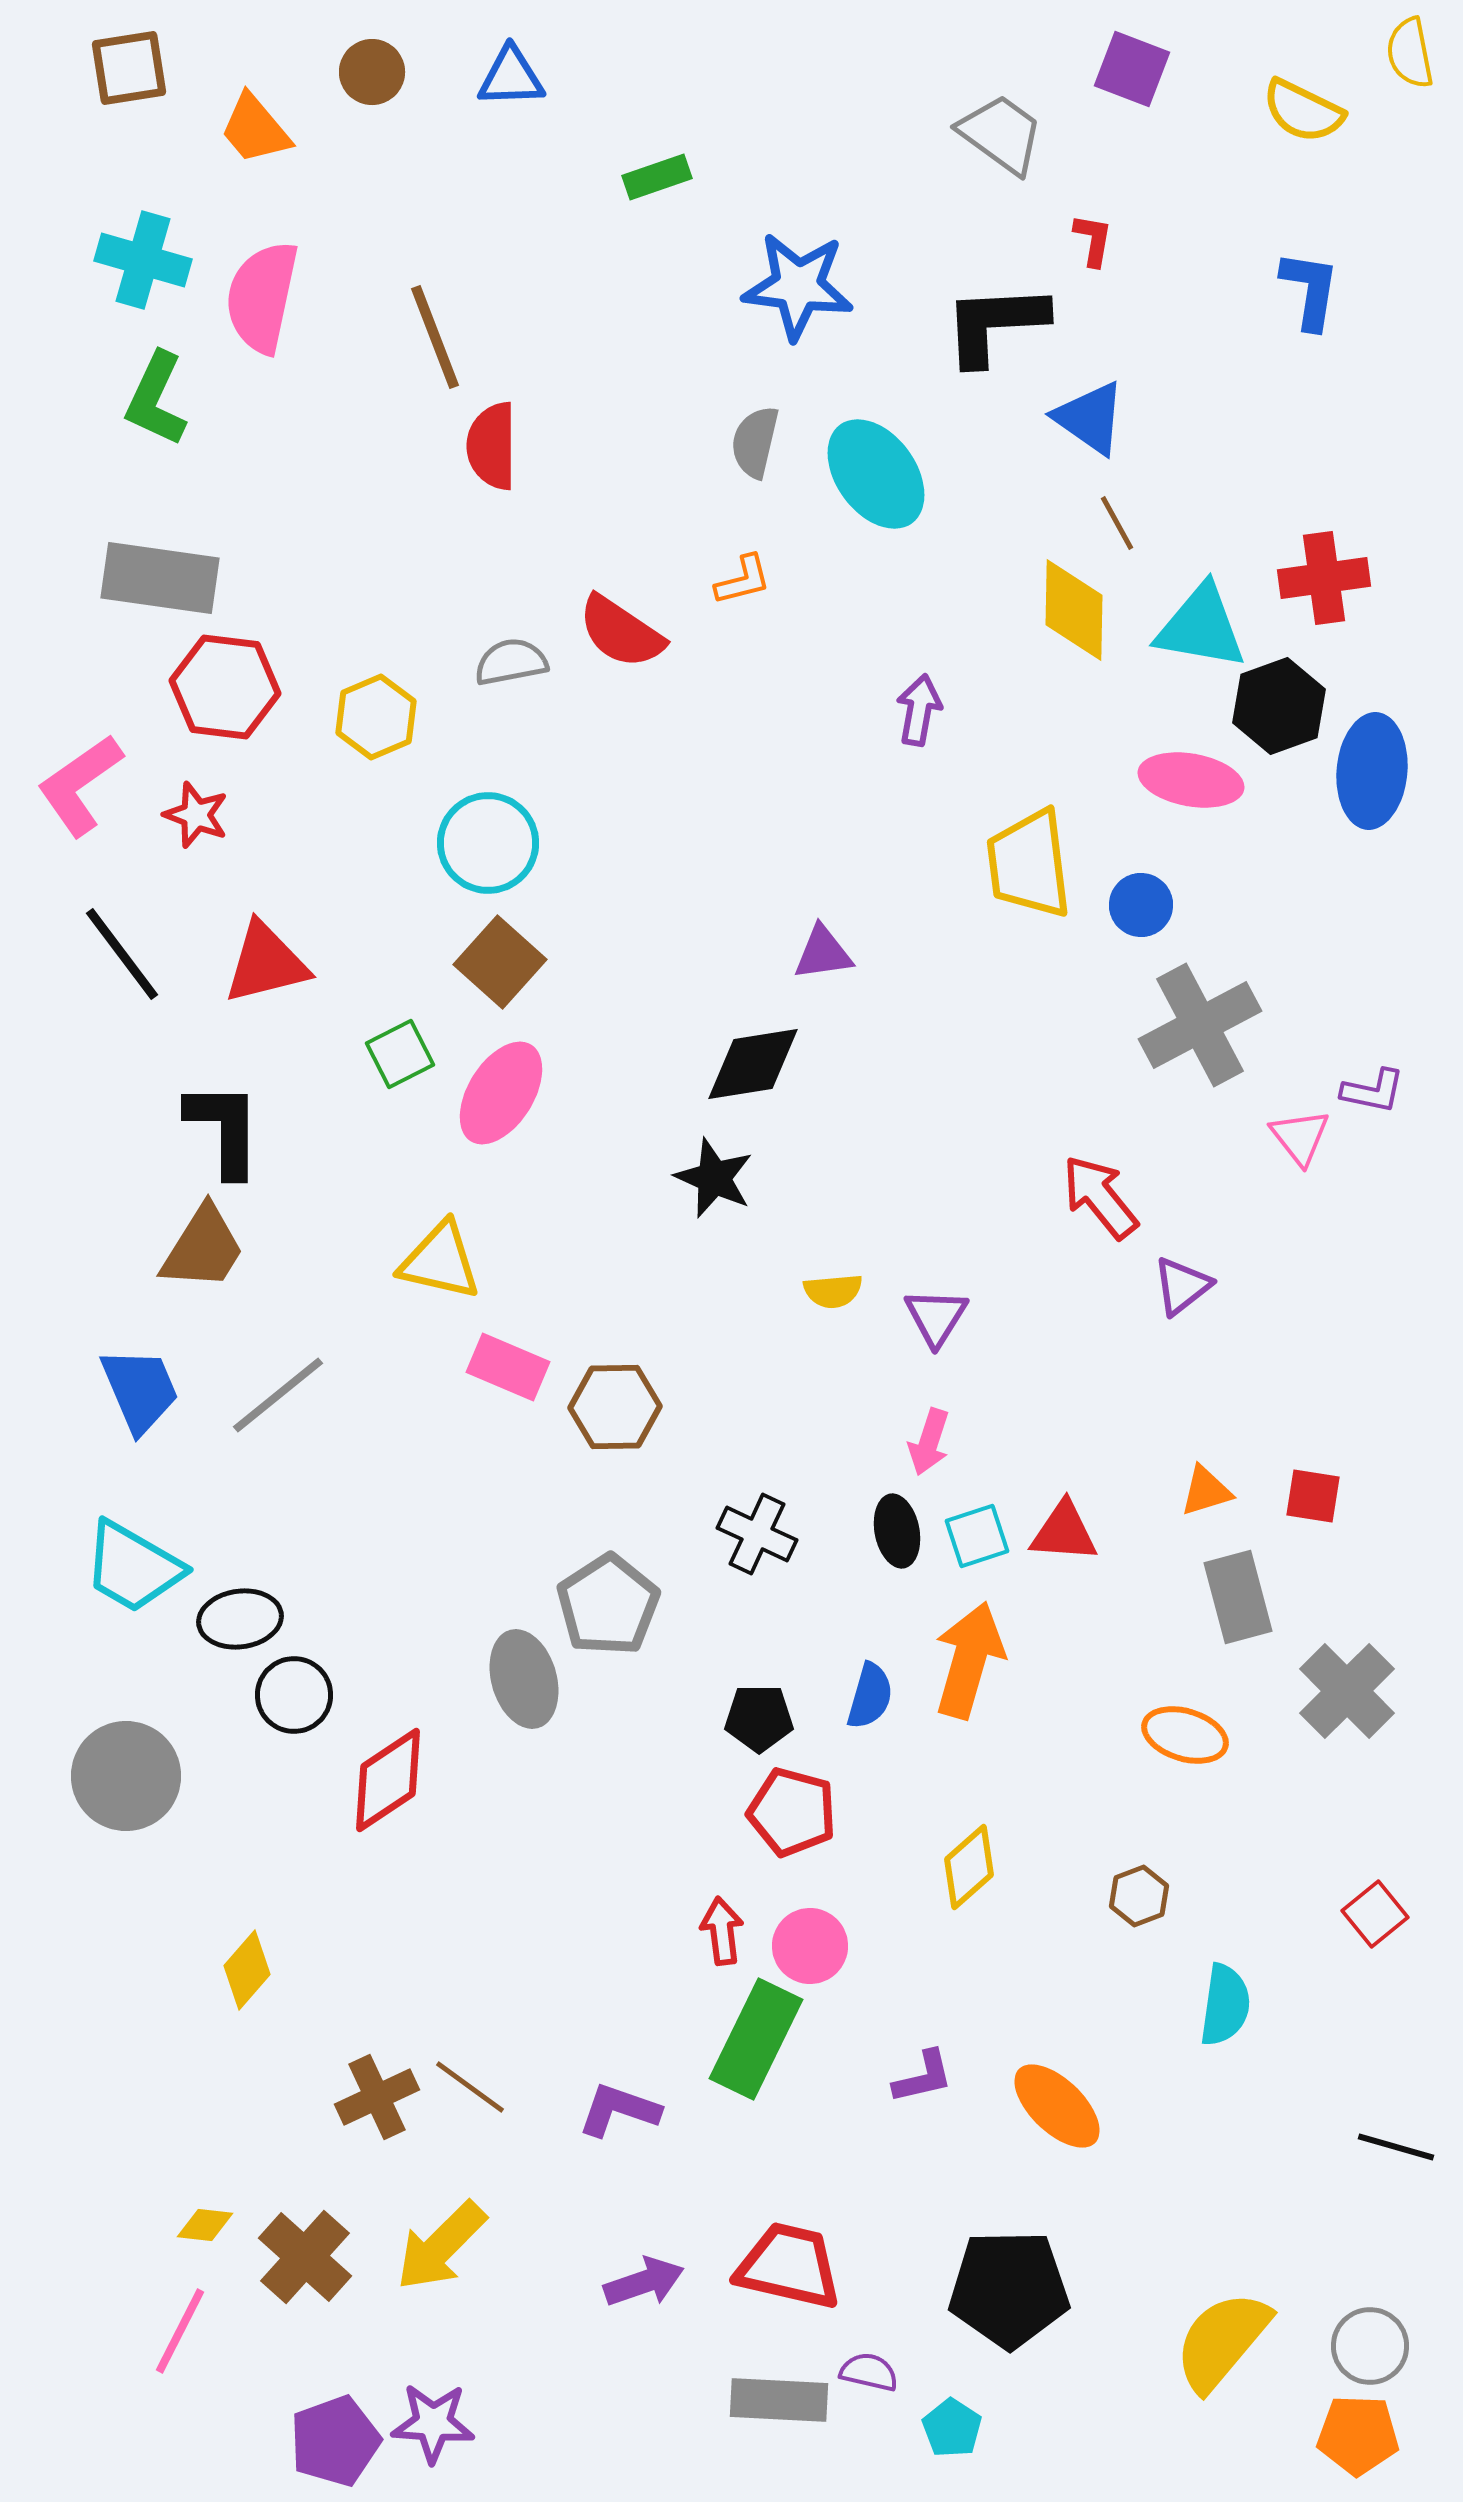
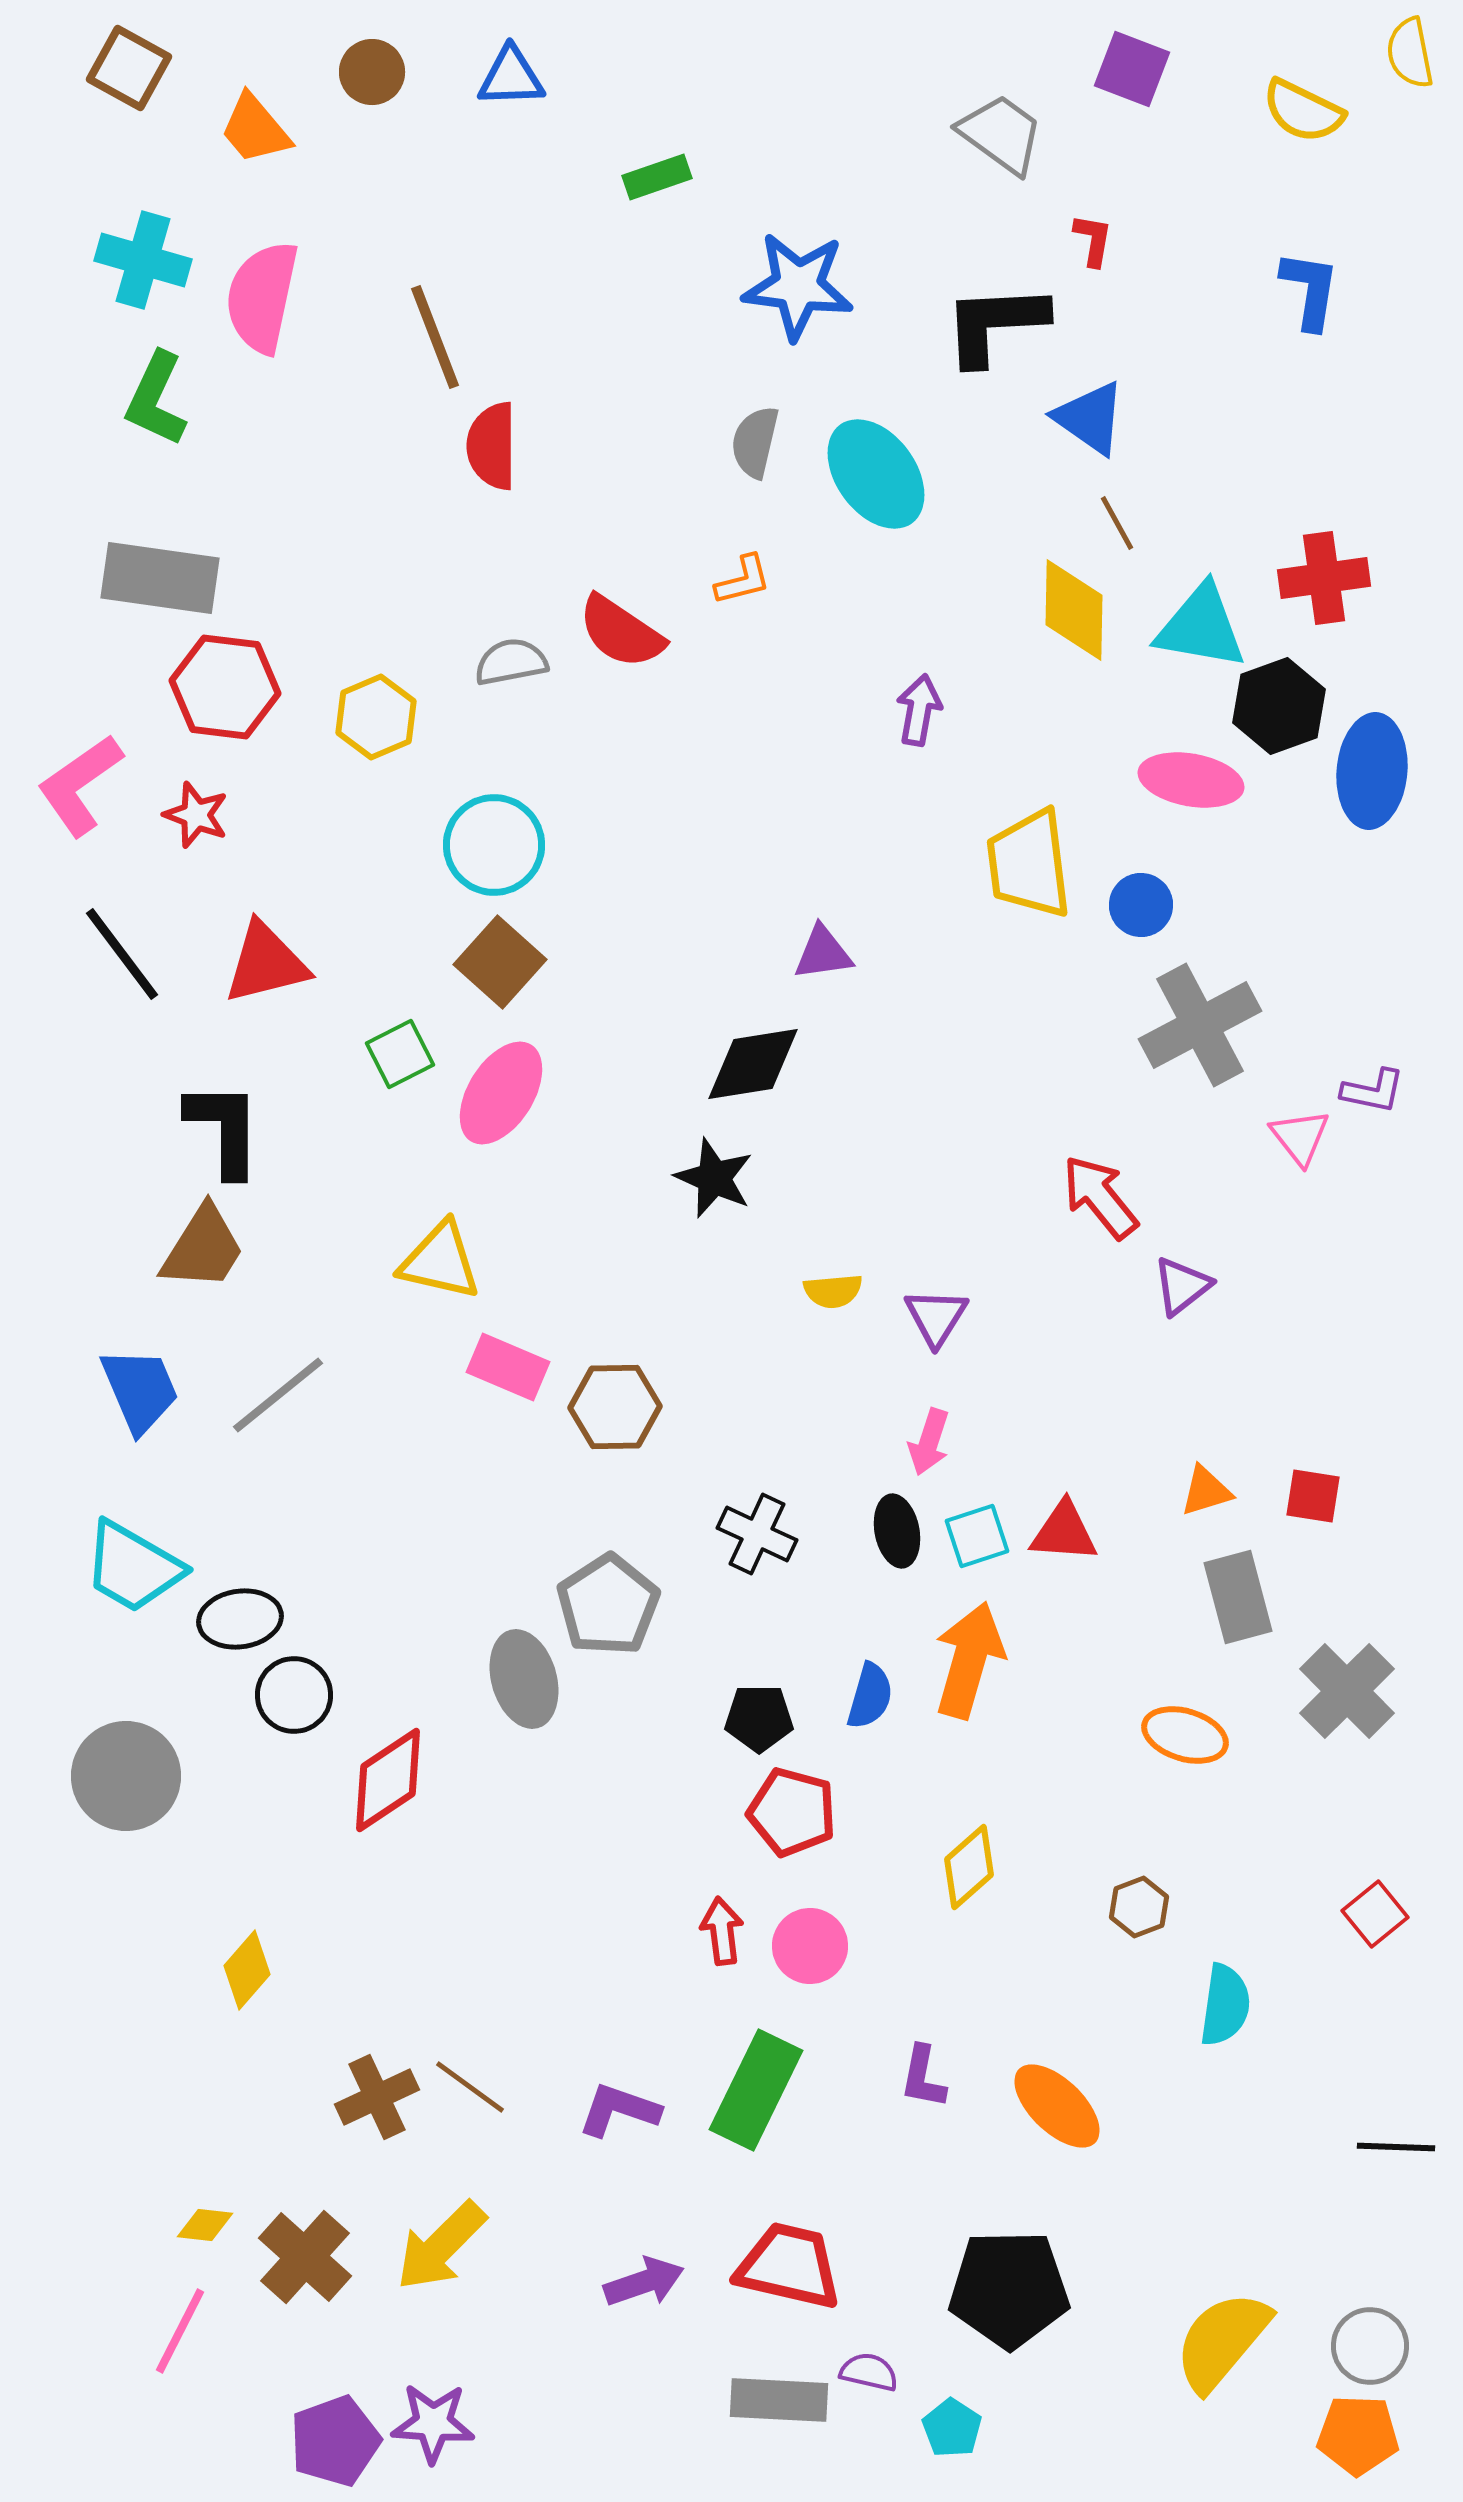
brown square at (129, 68): rotated 38 degrees clockwise
cyan circle at (488, 843): moved 6 px right, 2 px down
brown hexagon at (1139, 1896): moved 11 px down
green rectangle at (756, 2039): moved 51 px down
purple L-shape at (923, 2077): rotated 114 degrees clockwise
black line at (1396, 2147): rotated 14 degrees counterclockwise
